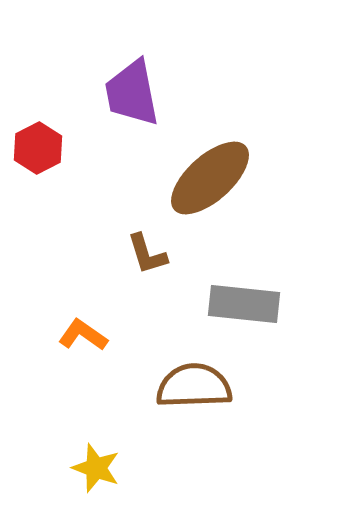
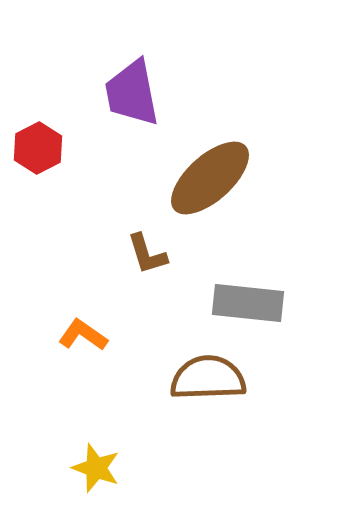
gray rectangle: moved 4 px right, 1 px up
brown semicircle: moved 14 px right, 8 px up
